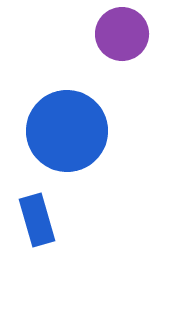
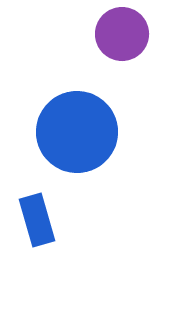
blue circle: moved 10 px right, 1 px down
